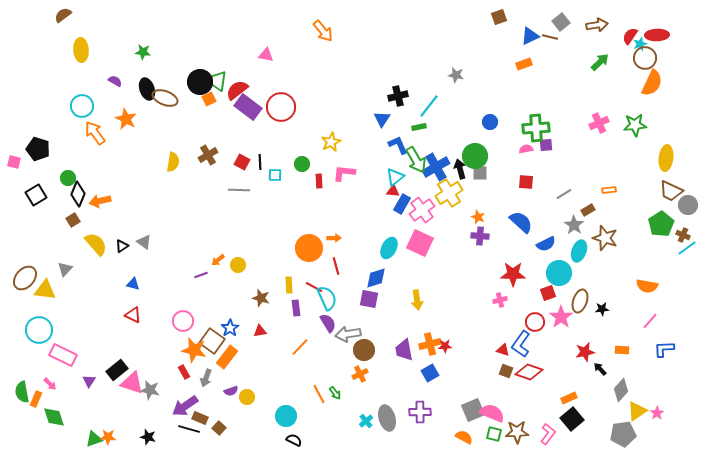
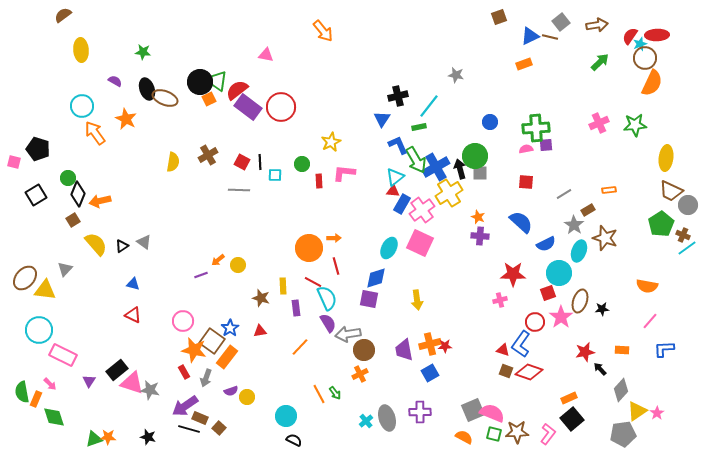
yellow rectangle at (289, 285): moved 6 px left, 1 px down
red line at (314, 287): moved 1 px left, 5 px up
